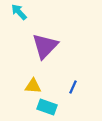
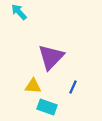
purple triangle: moved 6 px right, 11 px down
